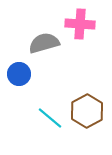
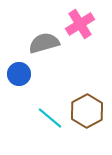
pink cross: rotated 36 degrees counterclockwise
